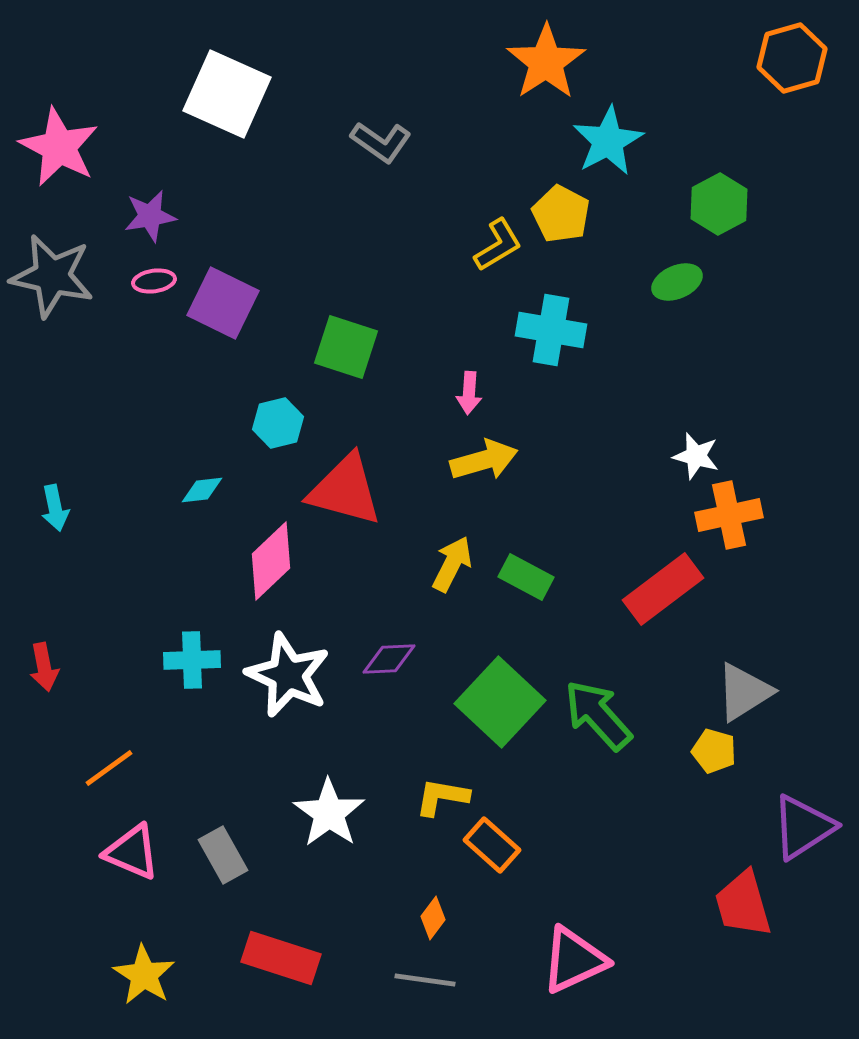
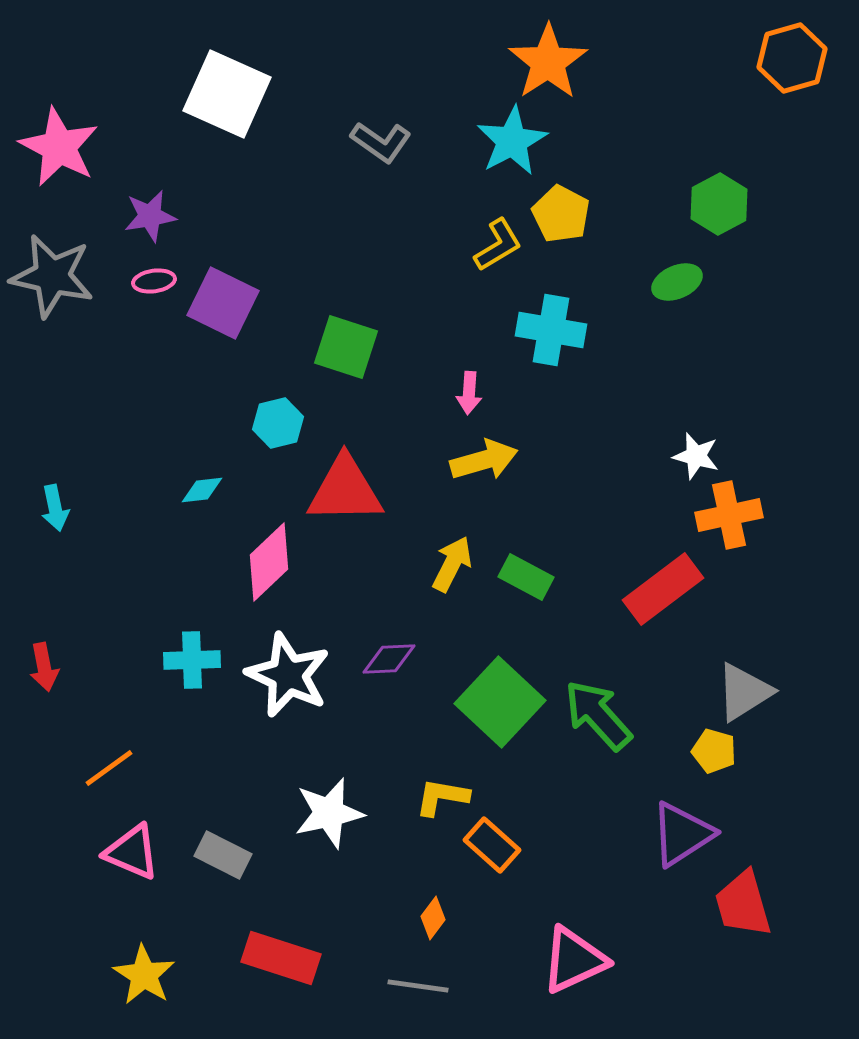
orange star at (546, 62): moved 2 px right
cyan star at (608, 141): moved 96 px left
red triangle at (345, 490): rotated 16 degrees counterclockwise
pink diamond at (271, 561): moved 2 px left, 1 px down
white star at (329, 813): rotated 24 degrees clockwise
purple triangle at (803, 827): moved 121 px left, 7 px down
gray rectangle at (223, 855): rotated 34 degrees counterclockwise
gray line at (425, 980): moved 7 px left, 6 px down
